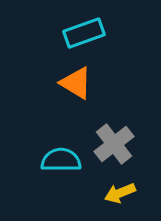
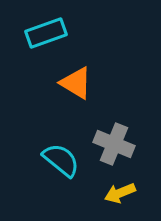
cyan rectangle: moved 38 px left
gray cross: rotated 30 degrees counterclockwise
cyan semicircle: rotated 39 degrees clockwise
